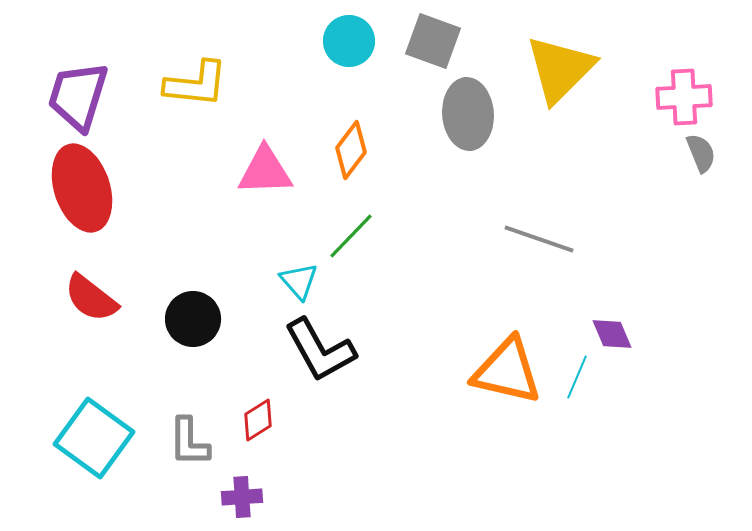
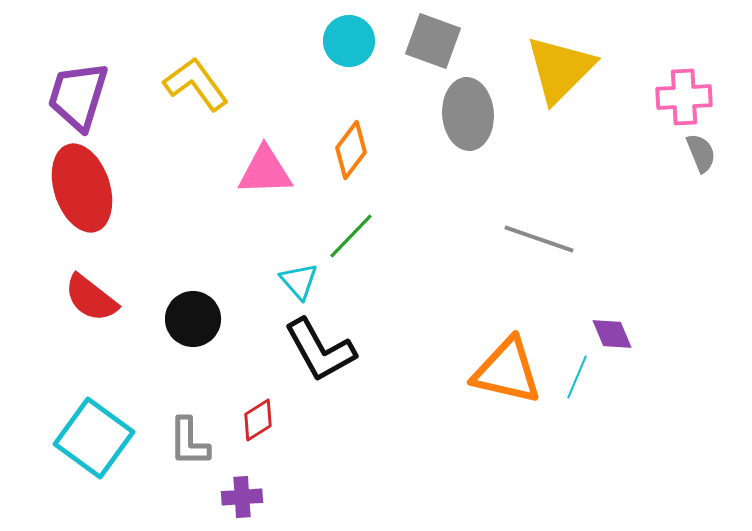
yellow L-shape: rotated 132 degrees counterclockwise
